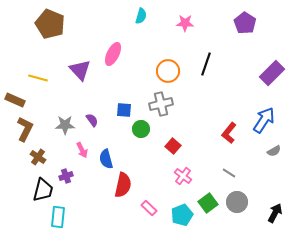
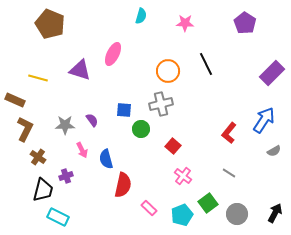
black line: rotated 45 degrees counterclockwise
purple triangle: rotated 30 degrees counterclockwise
gray circle: moved 12 px down
cyan rectangle: rotated 70 degrees counterclockwise
